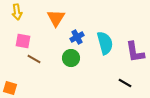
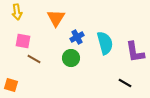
orange square: moved 1 px right, 3 px up
